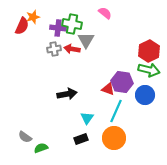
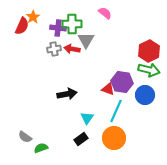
orange star: rotated 16 degrees counterclockwise
green cross: rotated 12 degrees counterclockwise
black rectangle: rotated 16 degrees counterclockwise
